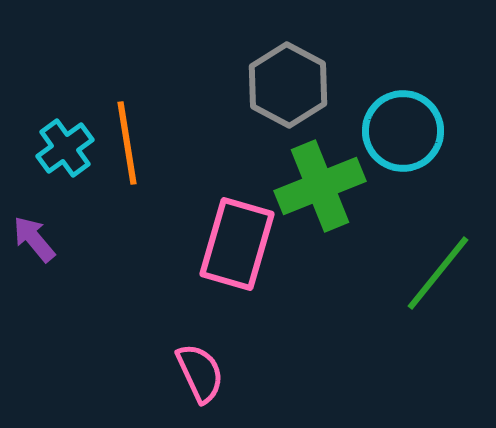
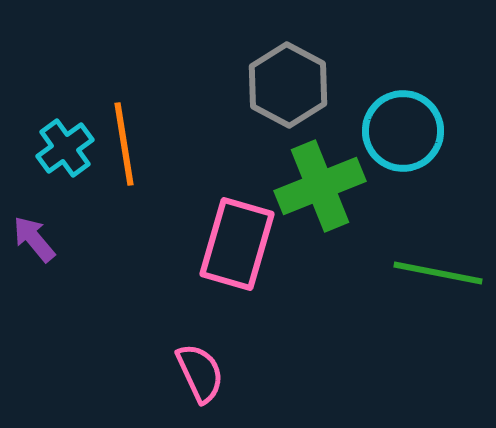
orange line: moved 3 px left, 1 px down
green line: rotated 62 degrees clockwise
